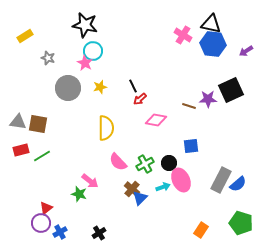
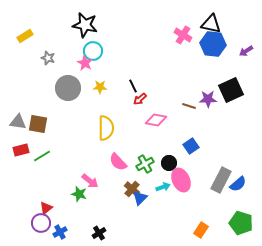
yellow star: rotated 16 degrees clockwise
blue square: rotated 28 degrees counterclockwise
